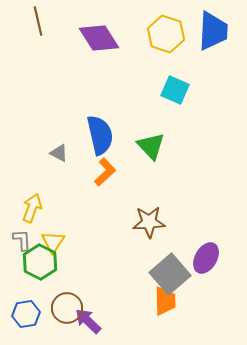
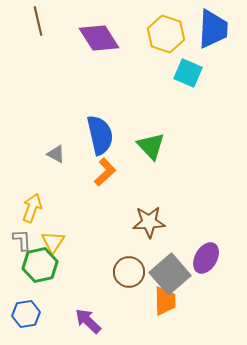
blue trapezoid: moved 2 px up
cyan square: moved 13 px right, 17 px up
gray triangle: moved 3 px left, 1 px down
green hexagon: moved 3 px down; rotated 20 degrees clockwise
brown circle: moved 62 px right, 36 px up
